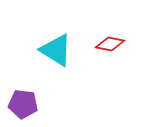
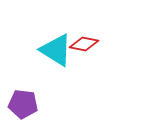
red diamond: moved 26 px left
